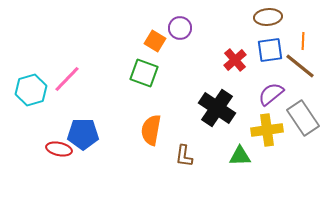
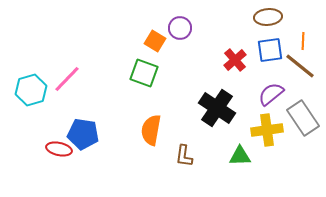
blue pentagon: rotated 8 degrees clockwise
